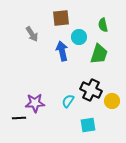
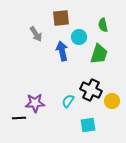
gray arrow: moved 4 px right
